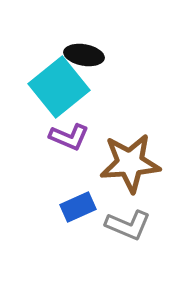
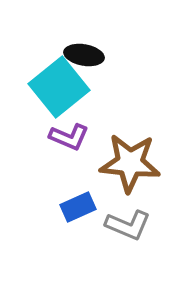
brown star: rotated 10 degrees clockwise
